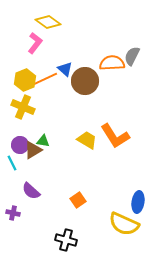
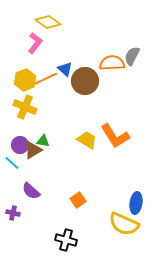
yellow cross: moved 2 px right
cyan line: rotated 21 degrees counterclockwise
blue ellipse: moved 2 px left, 1 px down
